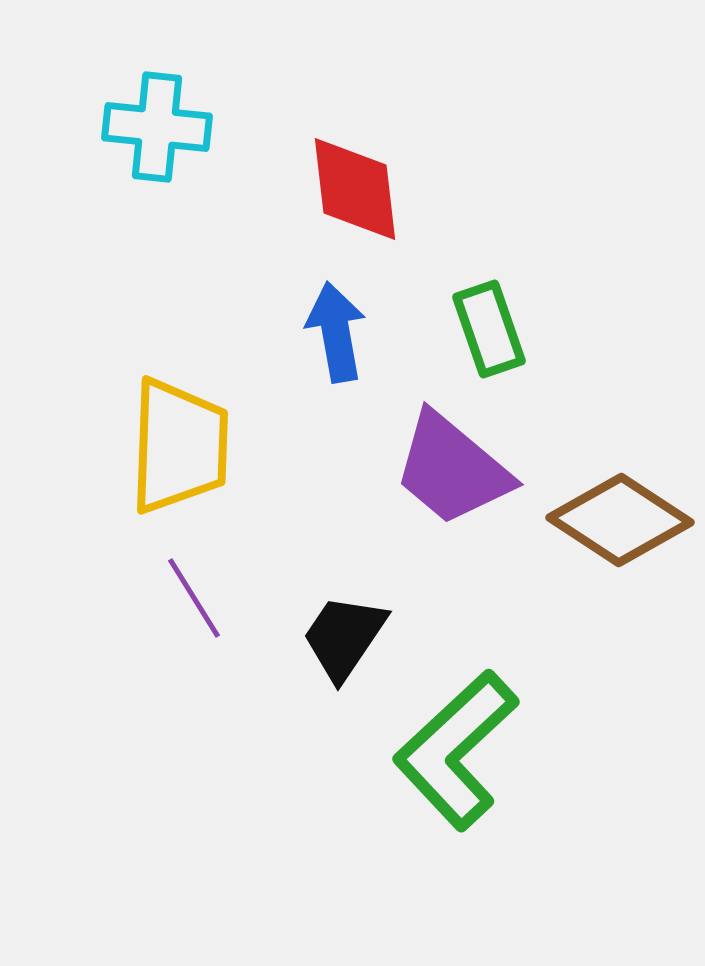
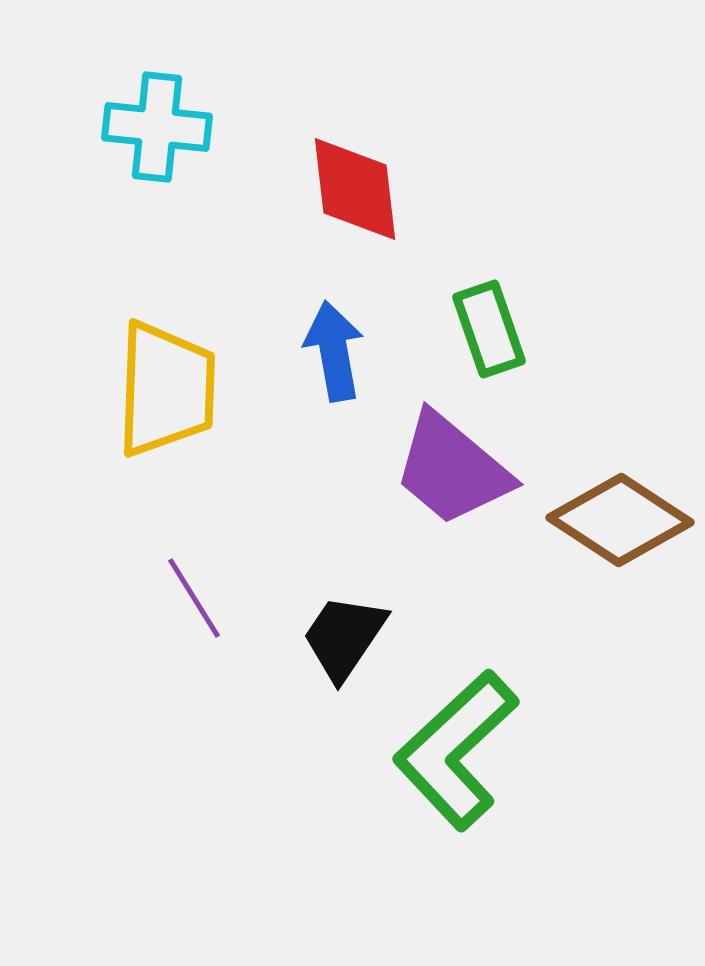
blue arrow: moved 2 px left, 19 px down
yellow trapezoid: moved 13 px left, 57 px up
